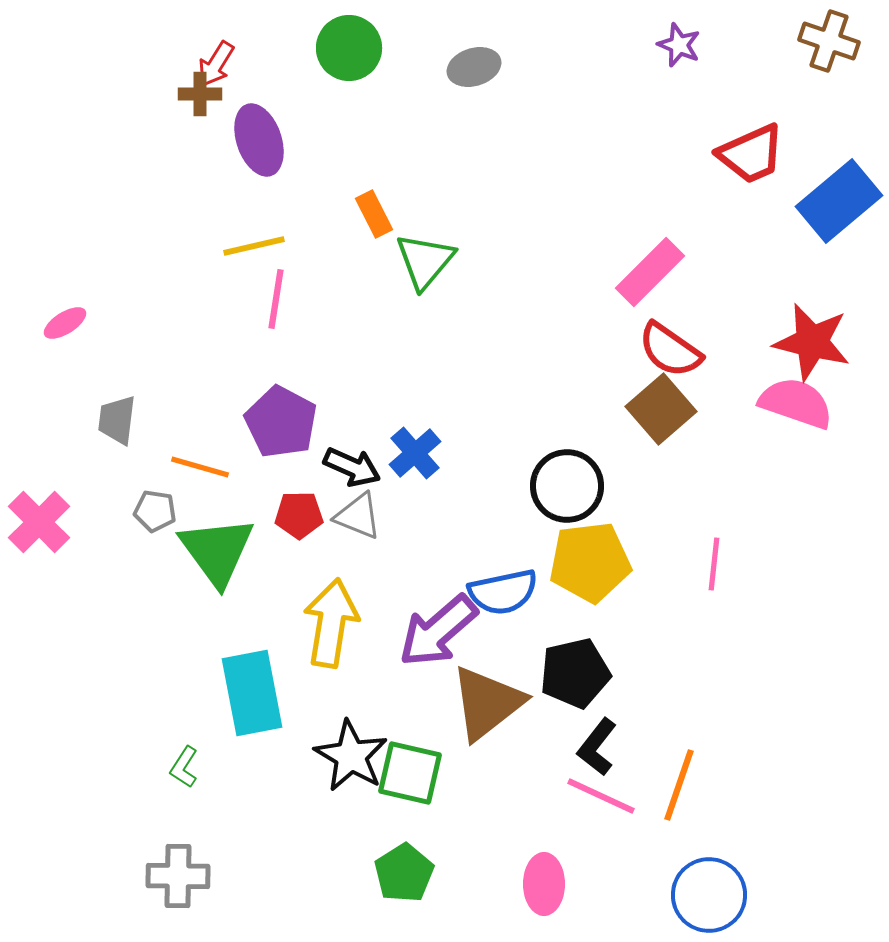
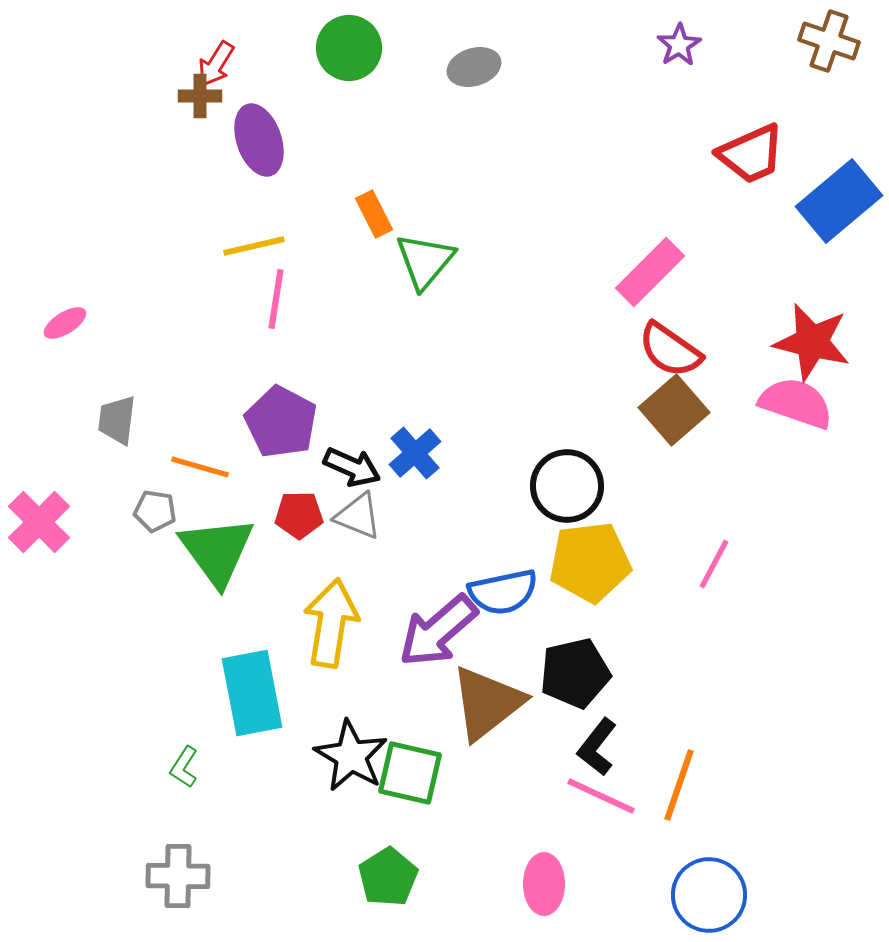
purple star at (679, 45): rotated 18 degrees clockwise
brown cross at (200, 94): moved 2 px down
brown square at (661, 409): moved 13 px right, 1 px down
pink line at (714, 564): rotated 22 degrees clockwise
green pentagon at (404, 873): moved 16 px left, 4 px down
